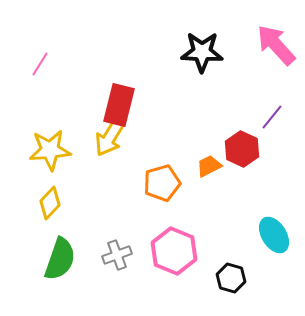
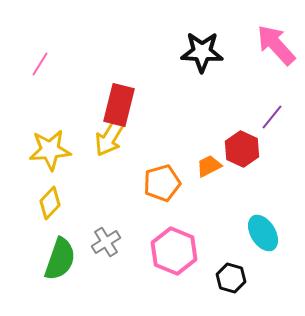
cyan ellipse: moved 11 px left, 2 px up
gray cross: moved 11 px left, 13 px up; rotated 12 degrees counterclockwise
